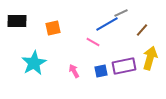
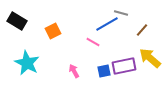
gray line: rotated 40 degrees clockwise
black rectangle: rotated 30 degrees clockwise
orange square: moved 3 px down; rotated 14 degrees counterclockwise
yellow arrow: rotated 65 degrees counterclockwise
cyan star: moved 7 px left; rotated 15 degrees counterclockwise
blue square: moved 3 px right
